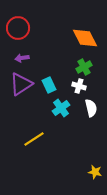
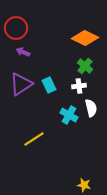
red circle: moved 2 px left
orange diamond: rotated 36 degrees counterclockwise
purple arrow: moved 1 px right, 6 px up; rotated 32 degrees clockwise
green cross: moved 1 px right, 1 px up; rotated 21 degrees counterclockwise
white cross: rotated 24 degrees counterclockwise
cyan cross: moved 8 px right, 7 px down; rotated 24 degrees counterclockwise
yellow star: moved 11 px left, 13 px down
